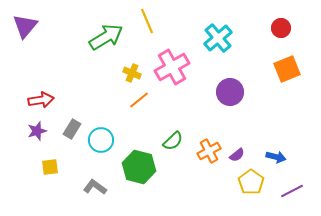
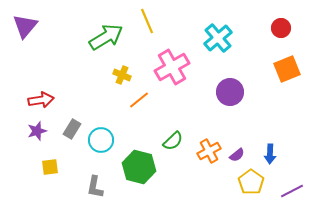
yellow cross: moved 10 px left, 2 px down
blue arrow: moved 6 px left, 3 px up; rotated 78 degrees clockwise
gray L-shape: rotated 115 degrees counterclockwise
